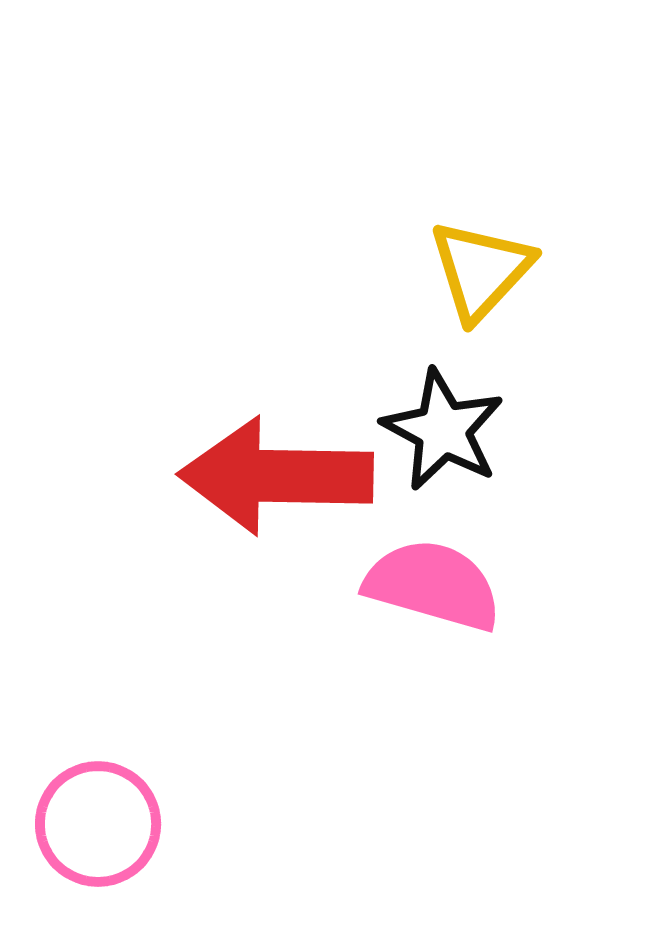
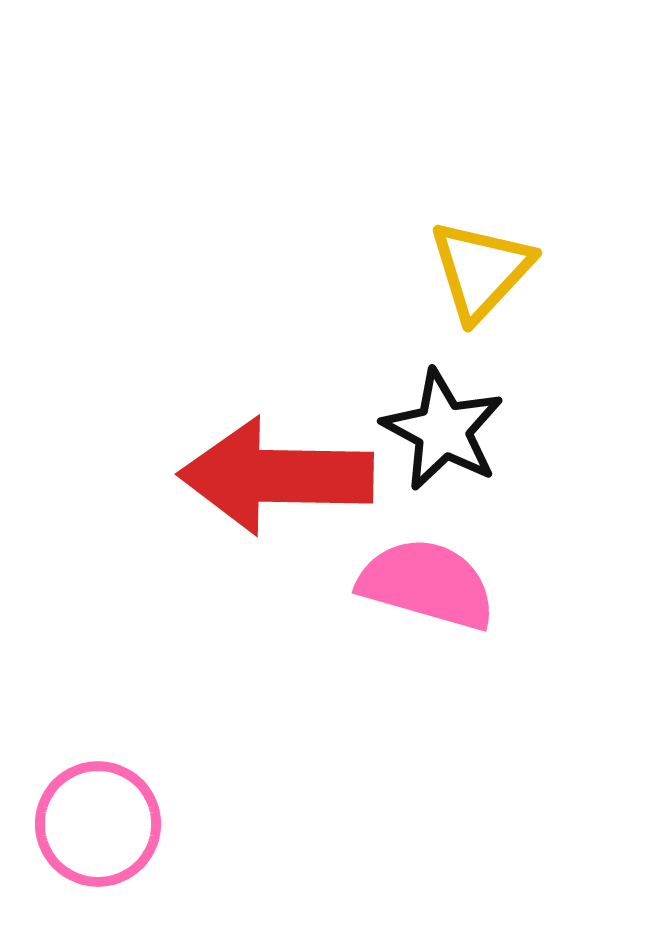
pink semicircle: moved 6 px left, 1 px up
